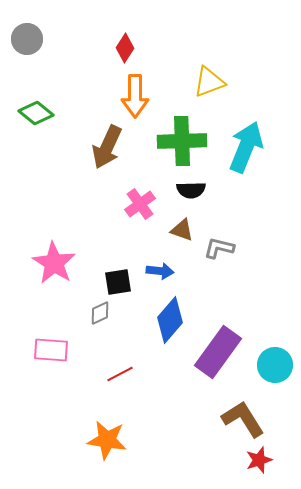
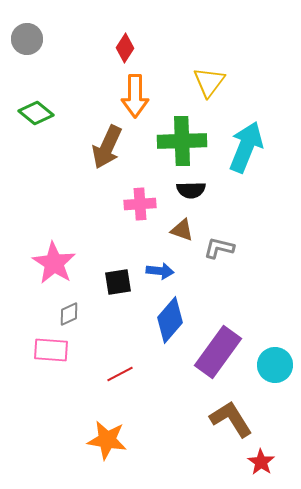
yellow triangle: rotated 32 degrees counterclockwise
pink cross: rotated 32 degrees clockwise
gray diamond: moved 31 px left, 1 px down
brown L-shape: moved 12 px left
red star: moved 2 px right, 2 px down; rotated 20 degrees counterclockwise
